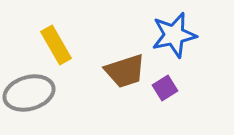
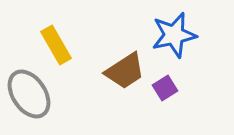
brown trapezoid: rotated 15 degrees counterclockwise
gray ellipse: moved 1 px down; rotated 72 degrees clockwise
